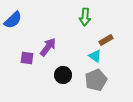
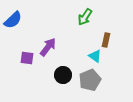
green arrow: rotated 30 degrees clockwise
brown rectangle: rotated 48 degrees counterclockwise
gray pentagon: moved 6 px left
